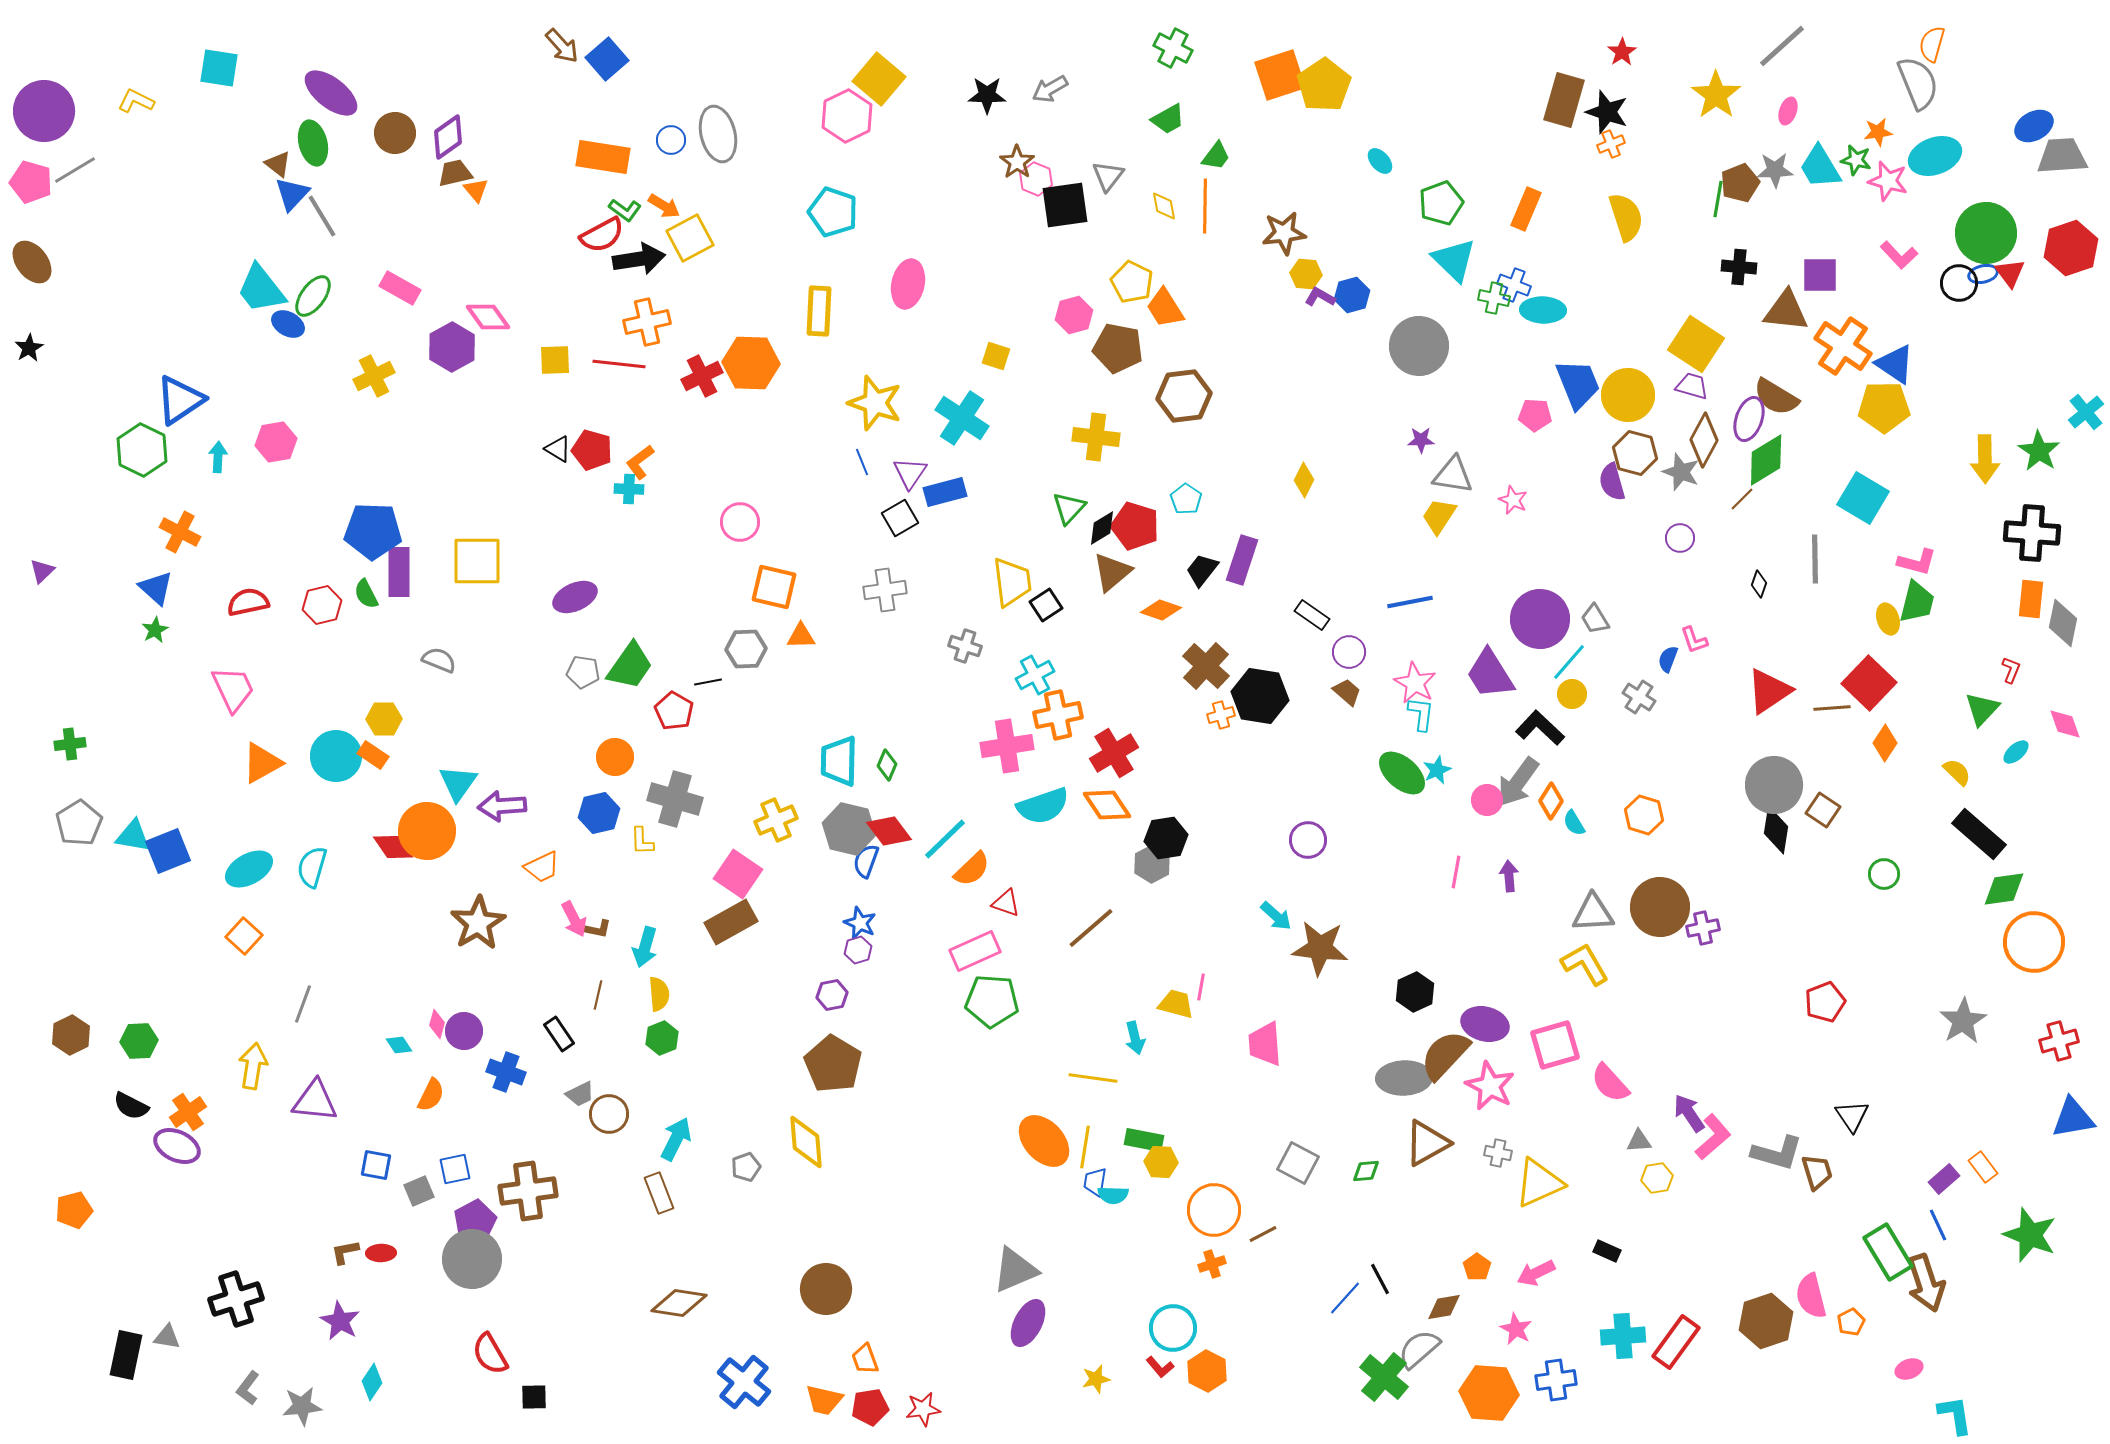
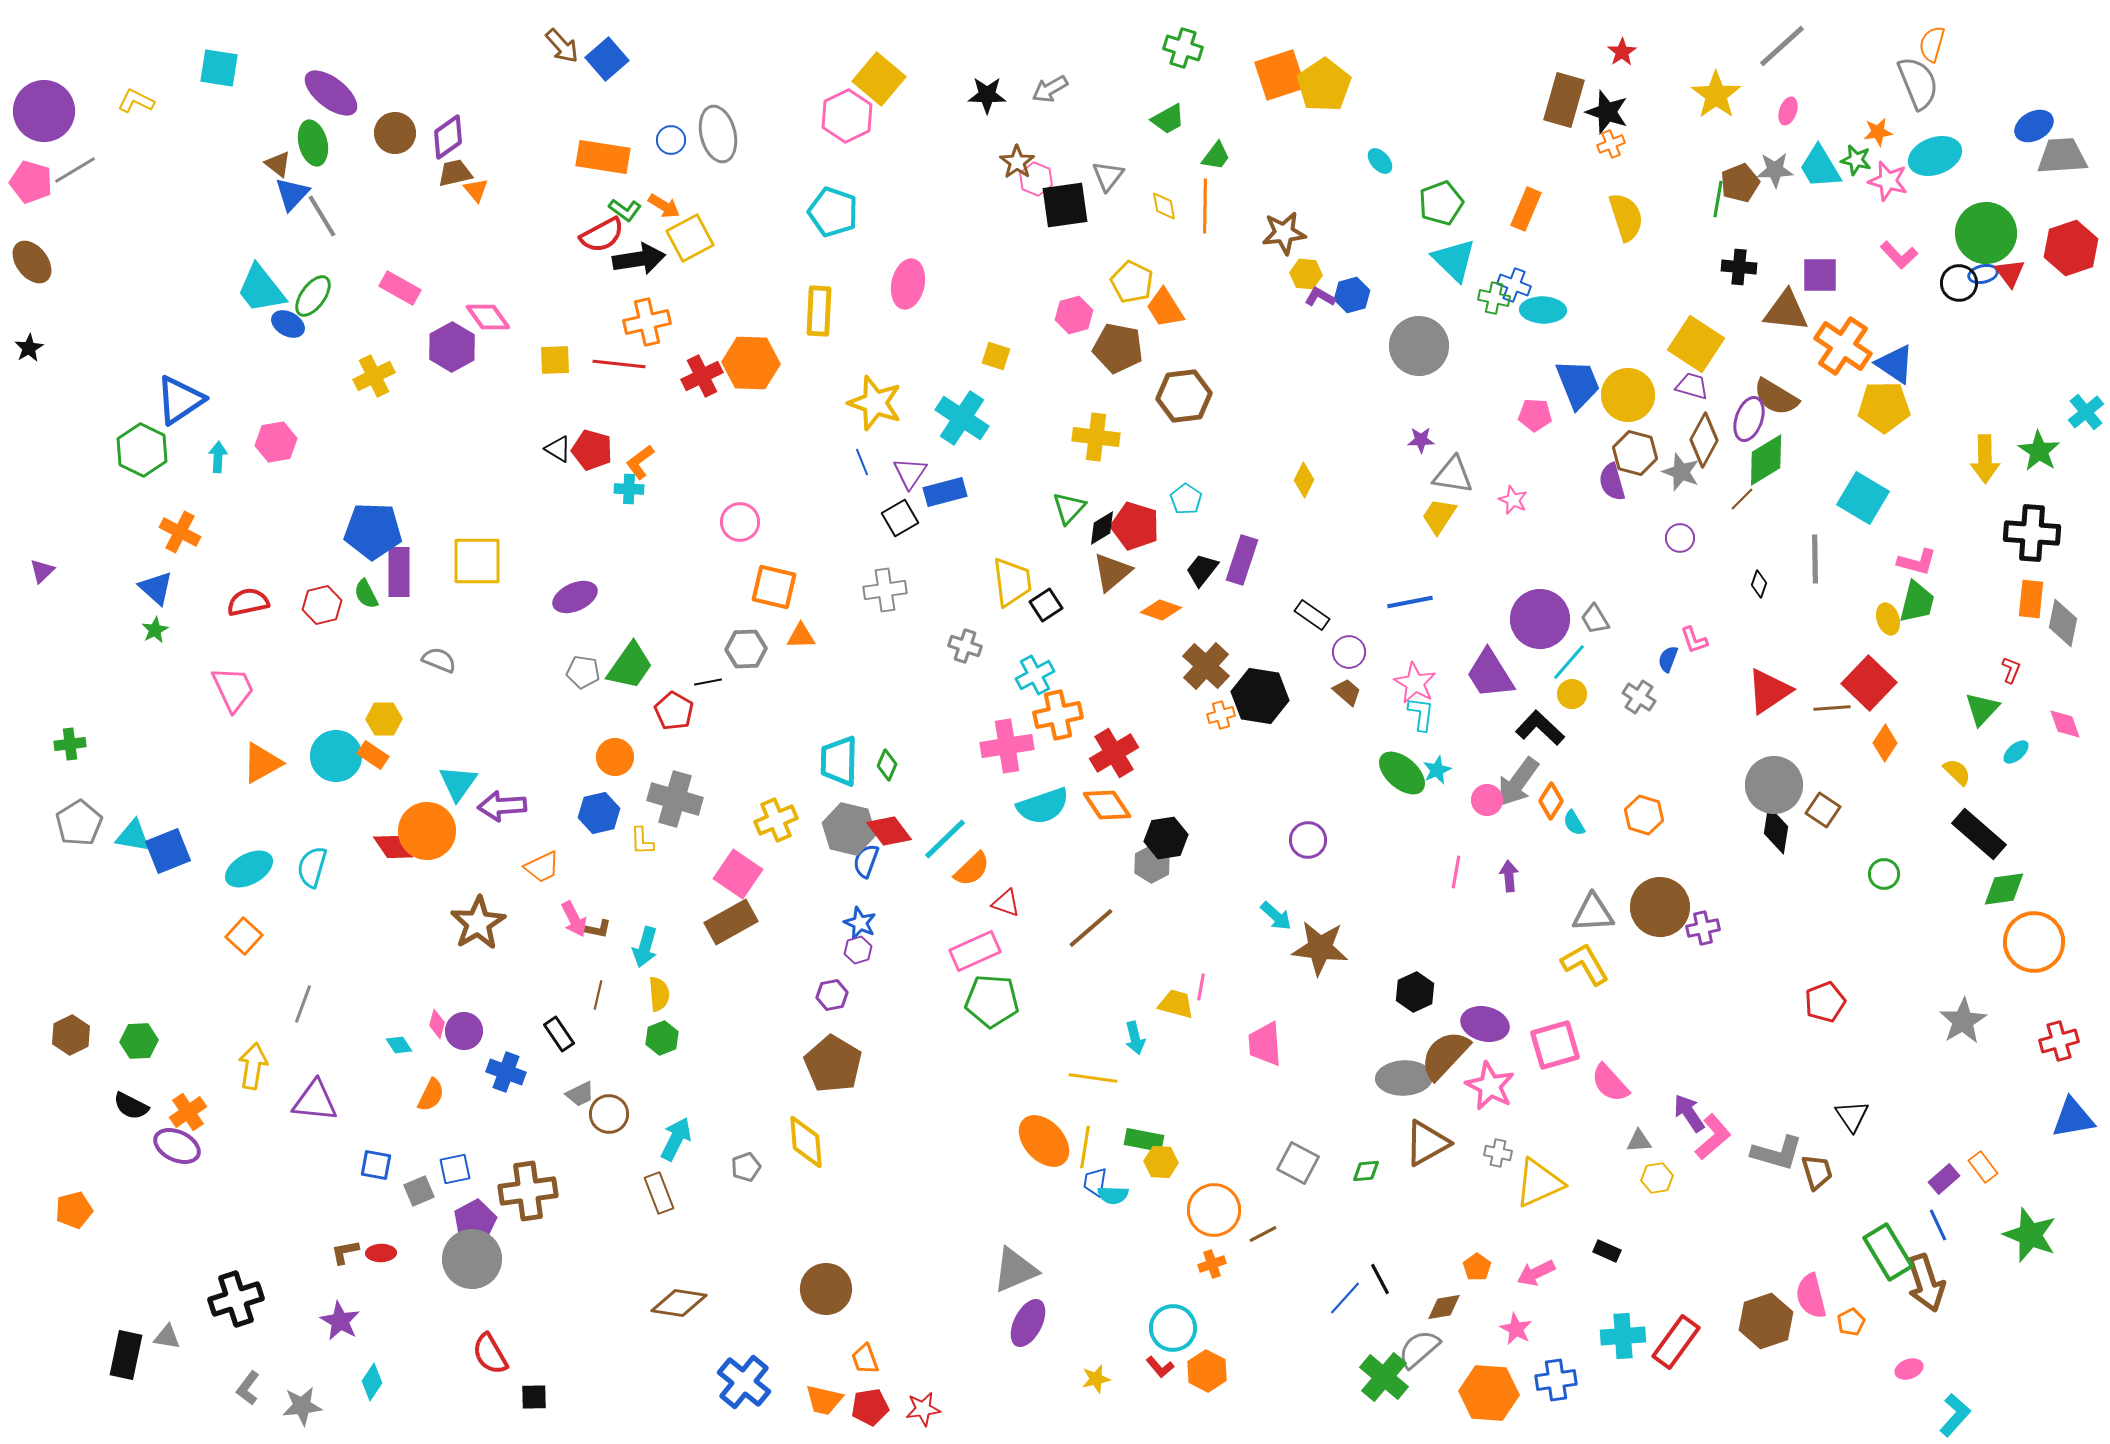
green cross at (1173, 48): moved 10 px right; rotated 9 degrees counterclockwise
cyan L-shape at (1955, 1415): rotated 51 degrees clockwise
